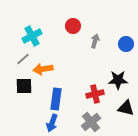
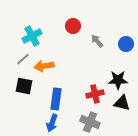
gray arrow: moved 2 px right; rotated 56 degrees counterclockwise
orange arrow: moved 1 px right, 3 px up
black square: rotated 12 degrees clockwise
black triangle: moved 4 px left, 5 px up
gray cross: moved 1 px left; rotated 30 degrees counterclockwise
